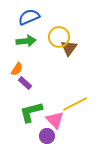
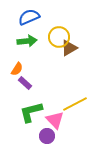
green arrow: moved 1 px right
brown triangle: rotated 24 degrees clockwise
